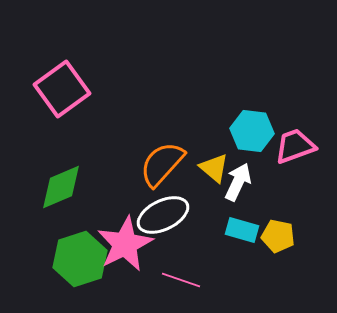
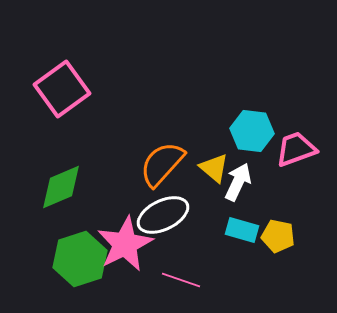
pink trapezoid: moved 1 px right, 3 px down
